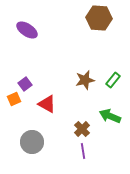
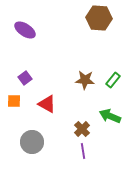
purple ellipse: moved 2 px left
brown star: rotated 18 degrees clockwise
purple square: moved 6 px up
orange square: moved 2 px down; rotated 24 degrees clockwise
